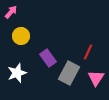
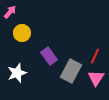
pink arrow: moved 1 px left
yellow circle: moved 1 px right, 3 px up
red line: moved 7 px right, 4 px down
purple rectangle: moved 1 px right, 2 px up
gray rectangle: moved 2 px right, 2 px up
